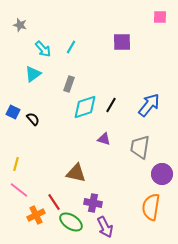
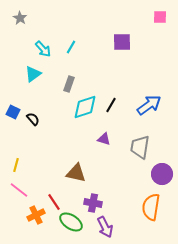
gray star: moved 7 px up; rotated 16 degrees clockwise
blue arrow: rotated 15 degrees clockwise
yellow line: moved 1 px down
